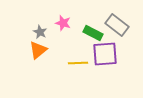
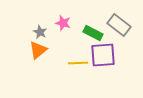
gray rectangle: moved 2 px right
purple square: moved 2 px left, 1 px down
